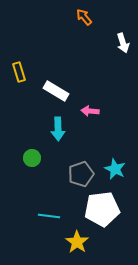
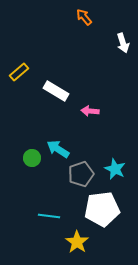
yellow rectangle: rotated 66 degrees clockwise
cyan arrow: moved 20 px down; rotated 125 degrees clockwise
